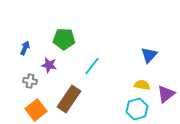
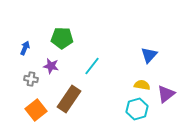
green pentagon: moved 2 px left, 1 px up
purple star: moved 2 px right, 1 px down
gray cross: moved 1 px right, 2 px up
